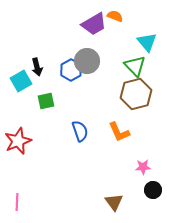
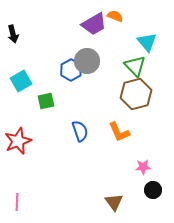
black arrow: moved 24 px left, 33 px up
